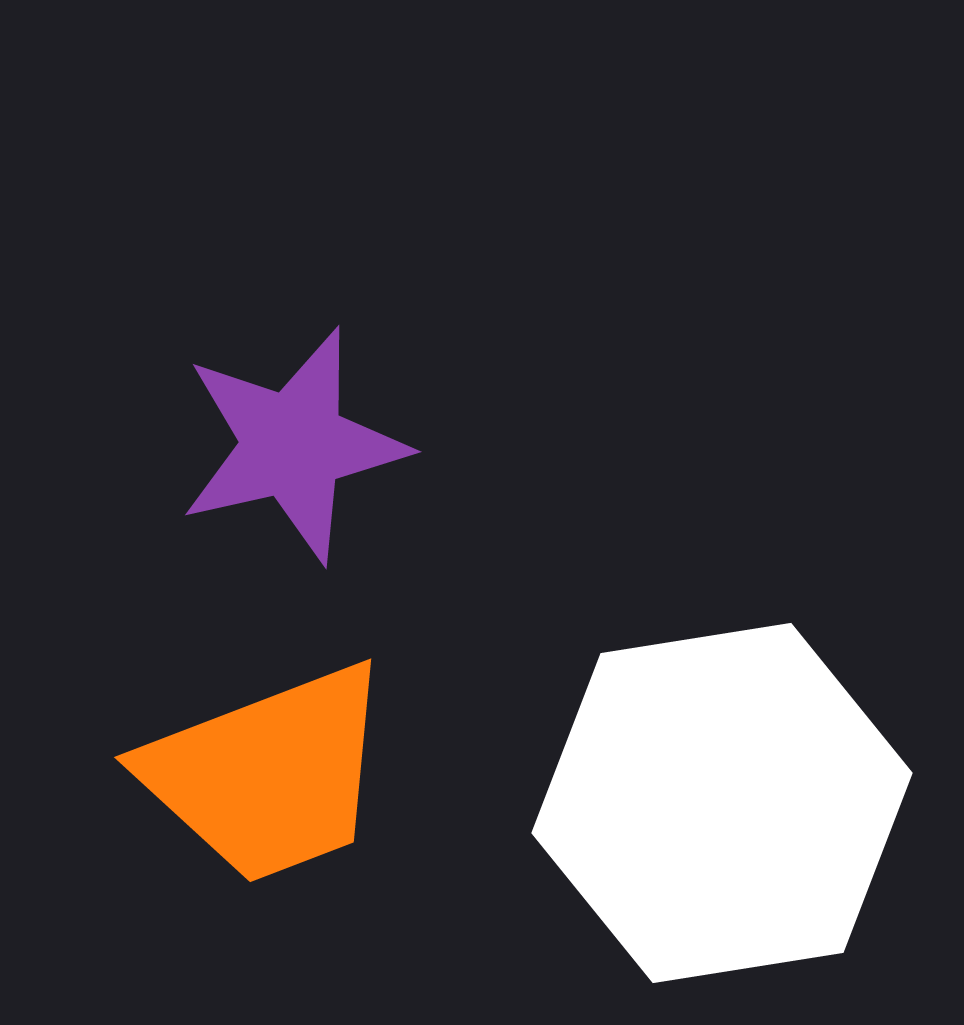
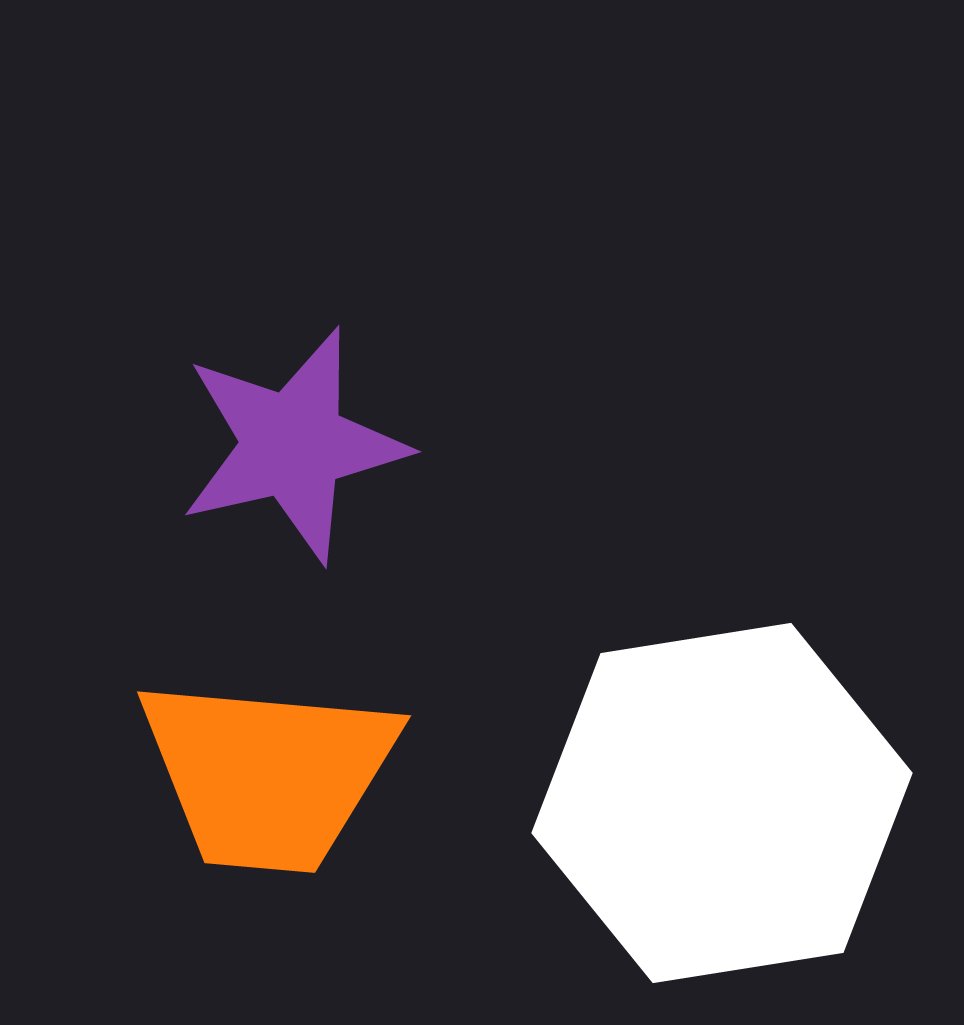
orange trapezoid: rotated 26 degrees clockwise
